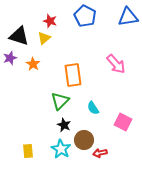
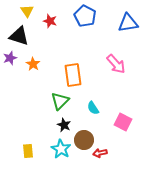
blue triangle: moved 6 px down
yellow triangle: moved 17 px left, 27 px up; rotated 24 degrees counterclockwise
